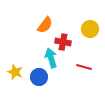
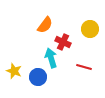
red cross: rotated 14 degrees clockwise
yellow star: moved 1 px left, 1 px up
blue circle: moved 1 px left
